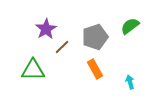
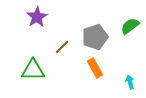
purple star: moved 9 px left, 12 px up
orange rectangle: moved 1 px up
